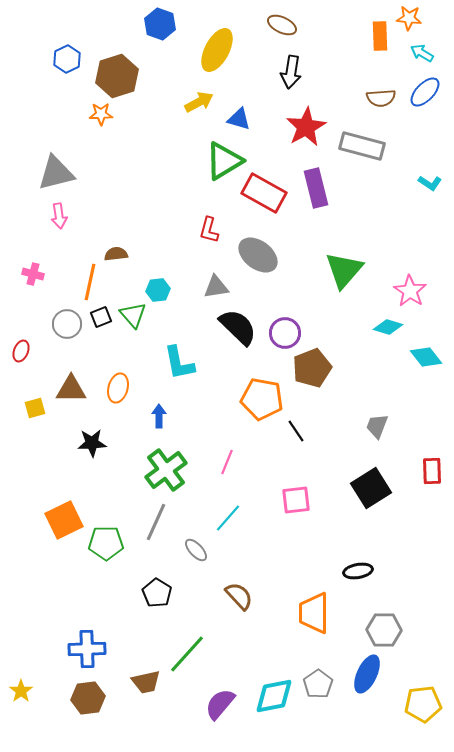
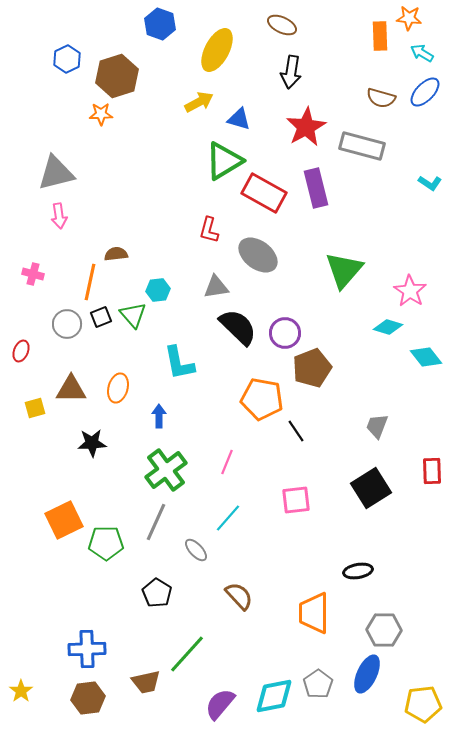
brown semicircle at (381, 98): rotated 20 degrees clockwise
